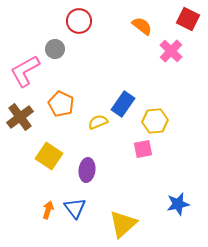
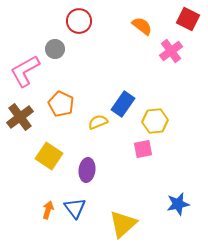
pink cross: rotated 10 degrees clockwise
